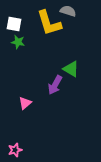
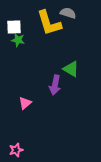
gray semicircle: moved 2 px down
white square: moved 3 px down; rotated 14 degrees counterclockwise
green star: moved 2 px up
purple arrow: rotated 18 degrees counterclockwise
pink star: moved 1 px right
